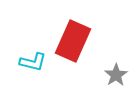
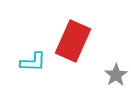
cyan L-shape: rotated 12 degrees counterclockwise
